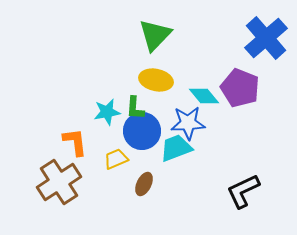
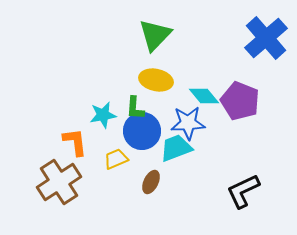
purple pentagon: moved 13 px down
cyan star: moved 4 px left, 3 px down
brown ellipse: moved 7 px right, 2 px up
